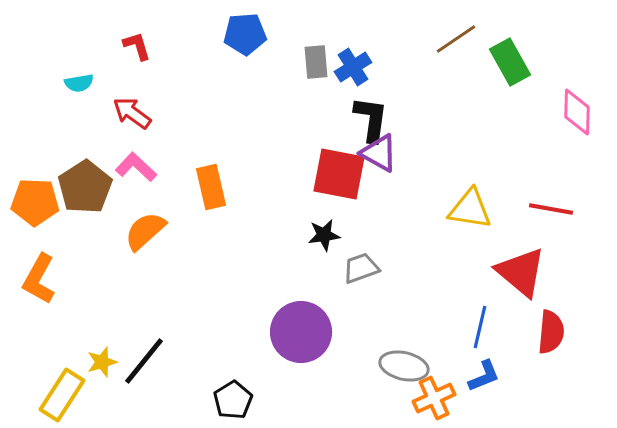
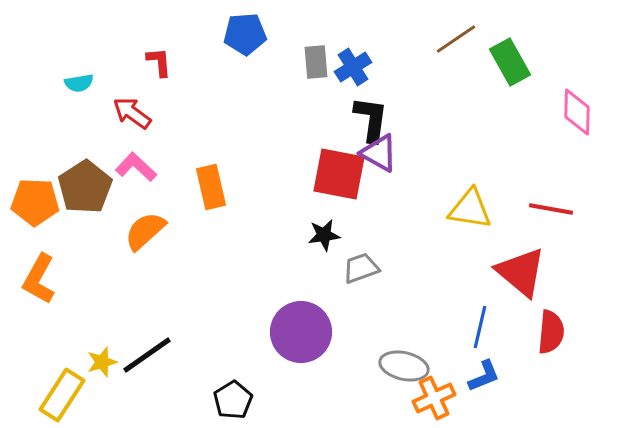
red L-shape: moved 22 px right, 16 px down; rotated 12 degrees clockwise
black line: moved 3 px right, 6 px up; rotated 16 degrees clockwise
